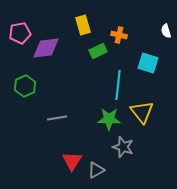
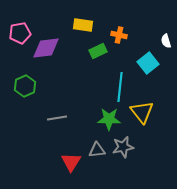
yellow rectangle: rotated 66 degrees counterclockwise
white semicircle: moved 10 px down
cyan square: rotated 35 degrees clockwise
cyan line: moved 2 px right, 2 px down
gray star: rotated 30 degrees counterclockwise
red triangle: moved 1 px left, 1 px down
gray triangle: moved 1 px right, 20 px up; rotated 24 degrees clockwise
